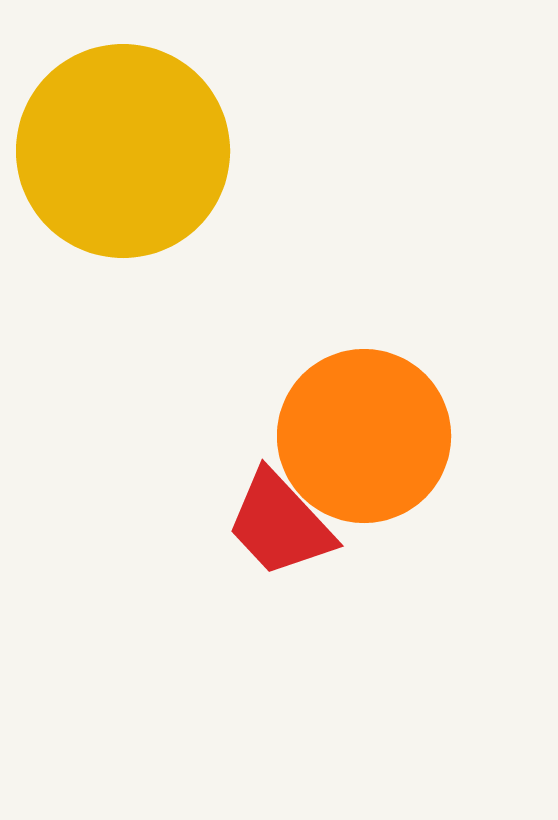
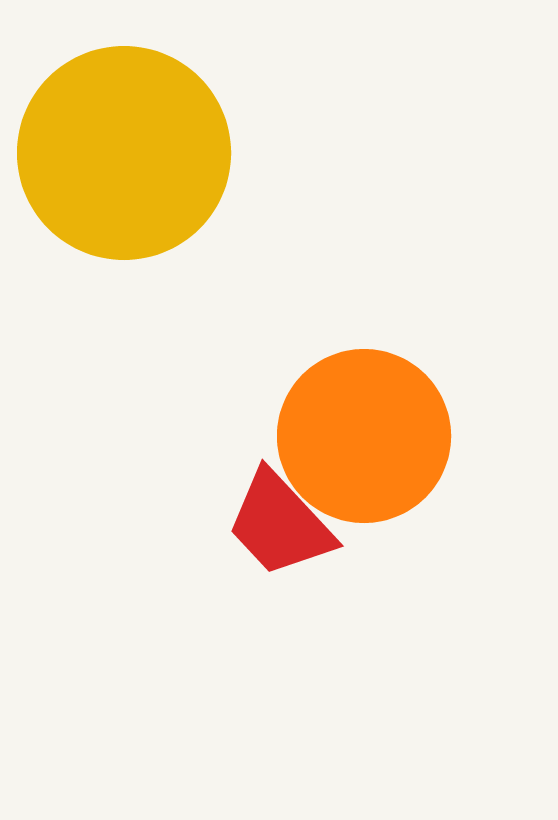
yellow circle: moved 1 px right, 2 px down
